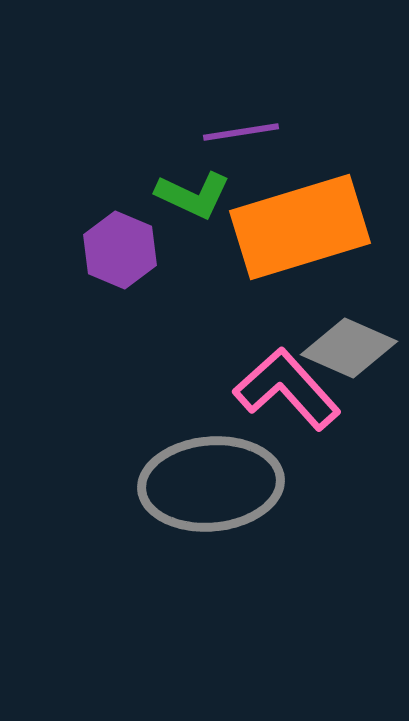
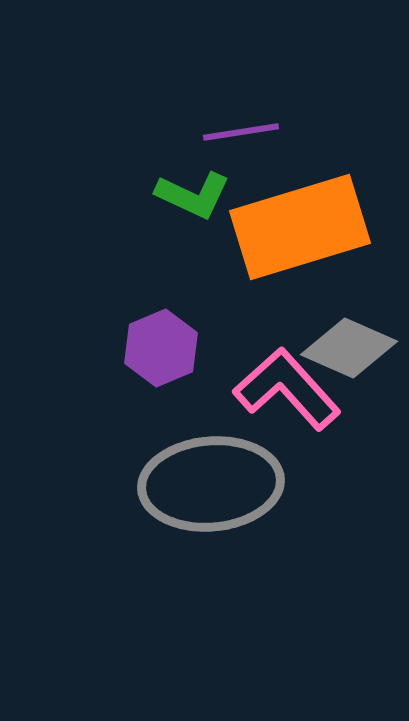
purple hexagon: moved 41 px right, 98 px down; rotated 14 degrees clockwise
